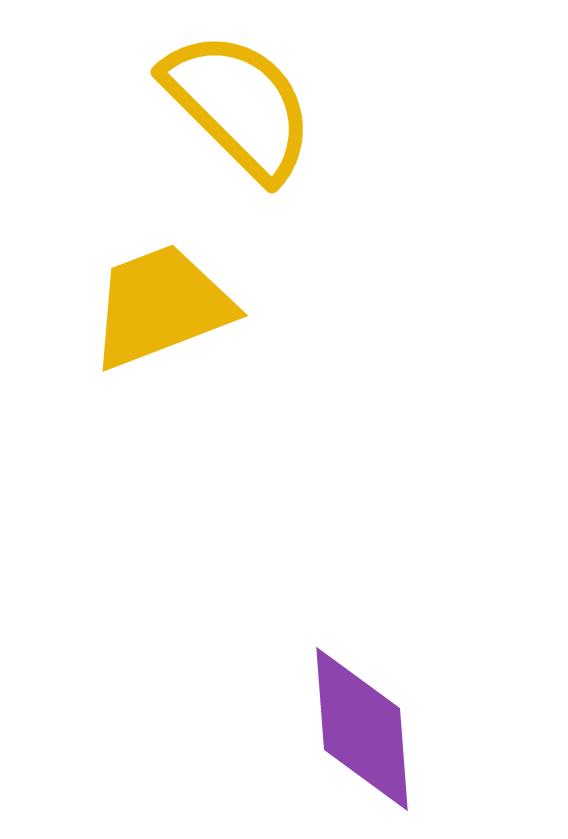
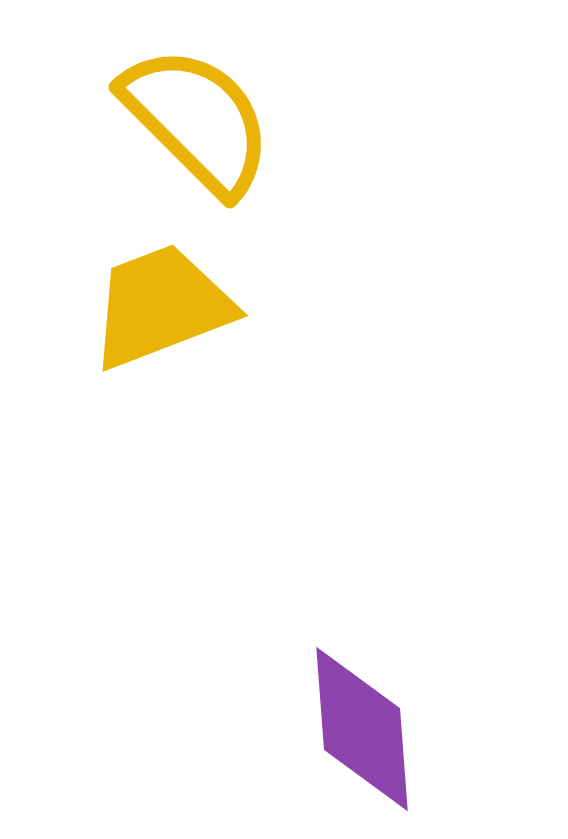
yellow semicircle: moved 42 px left, 15 px down
